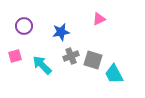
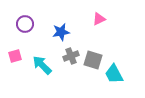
purple circle: moved 1 px right, 2 px up
